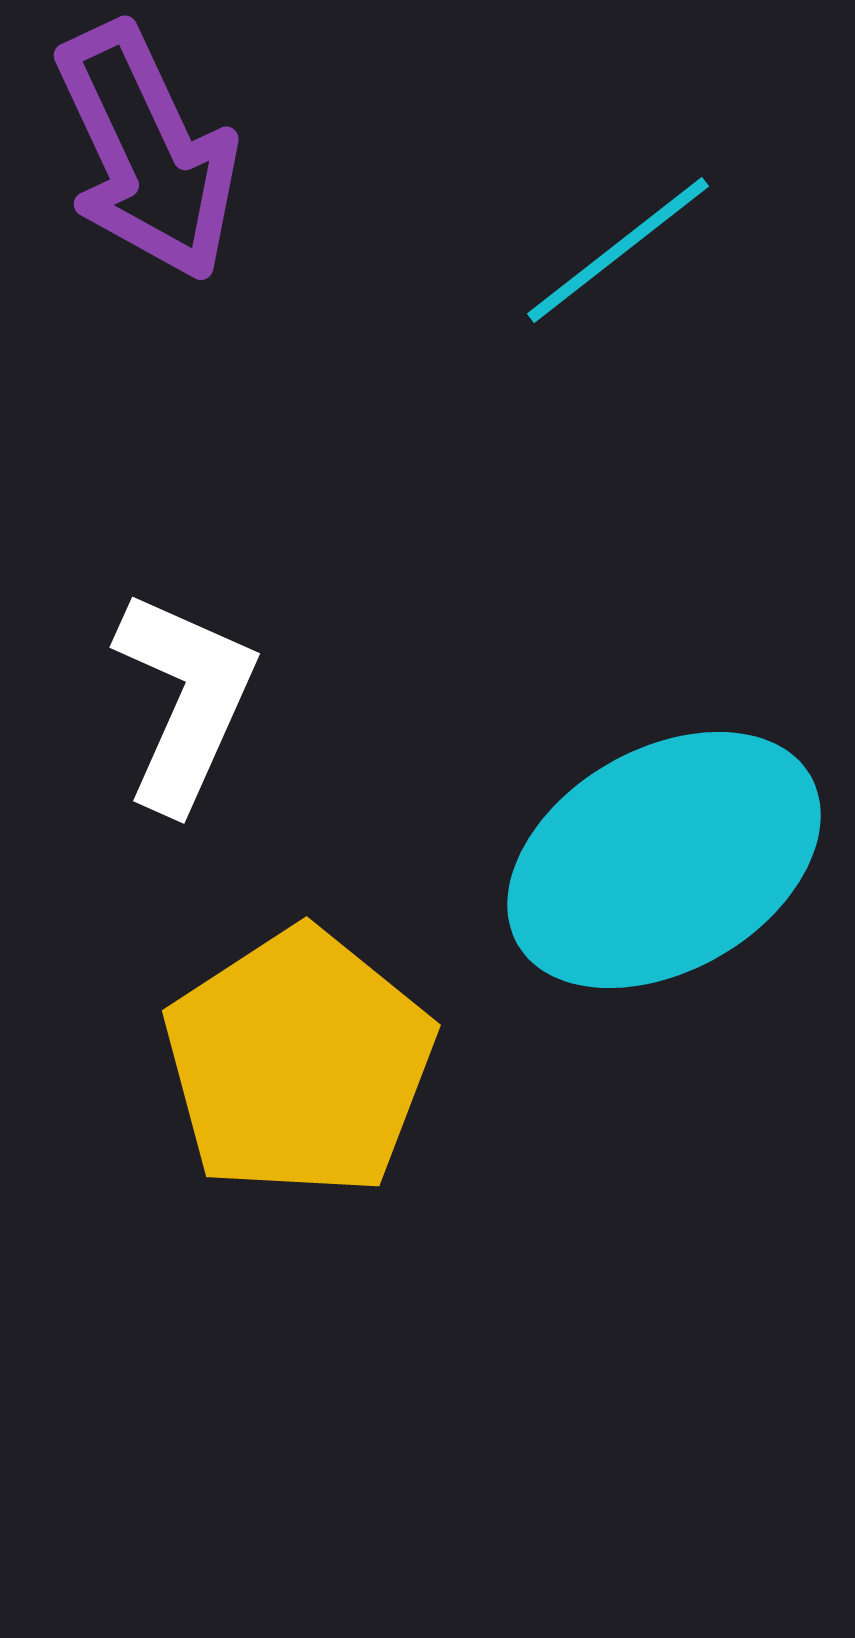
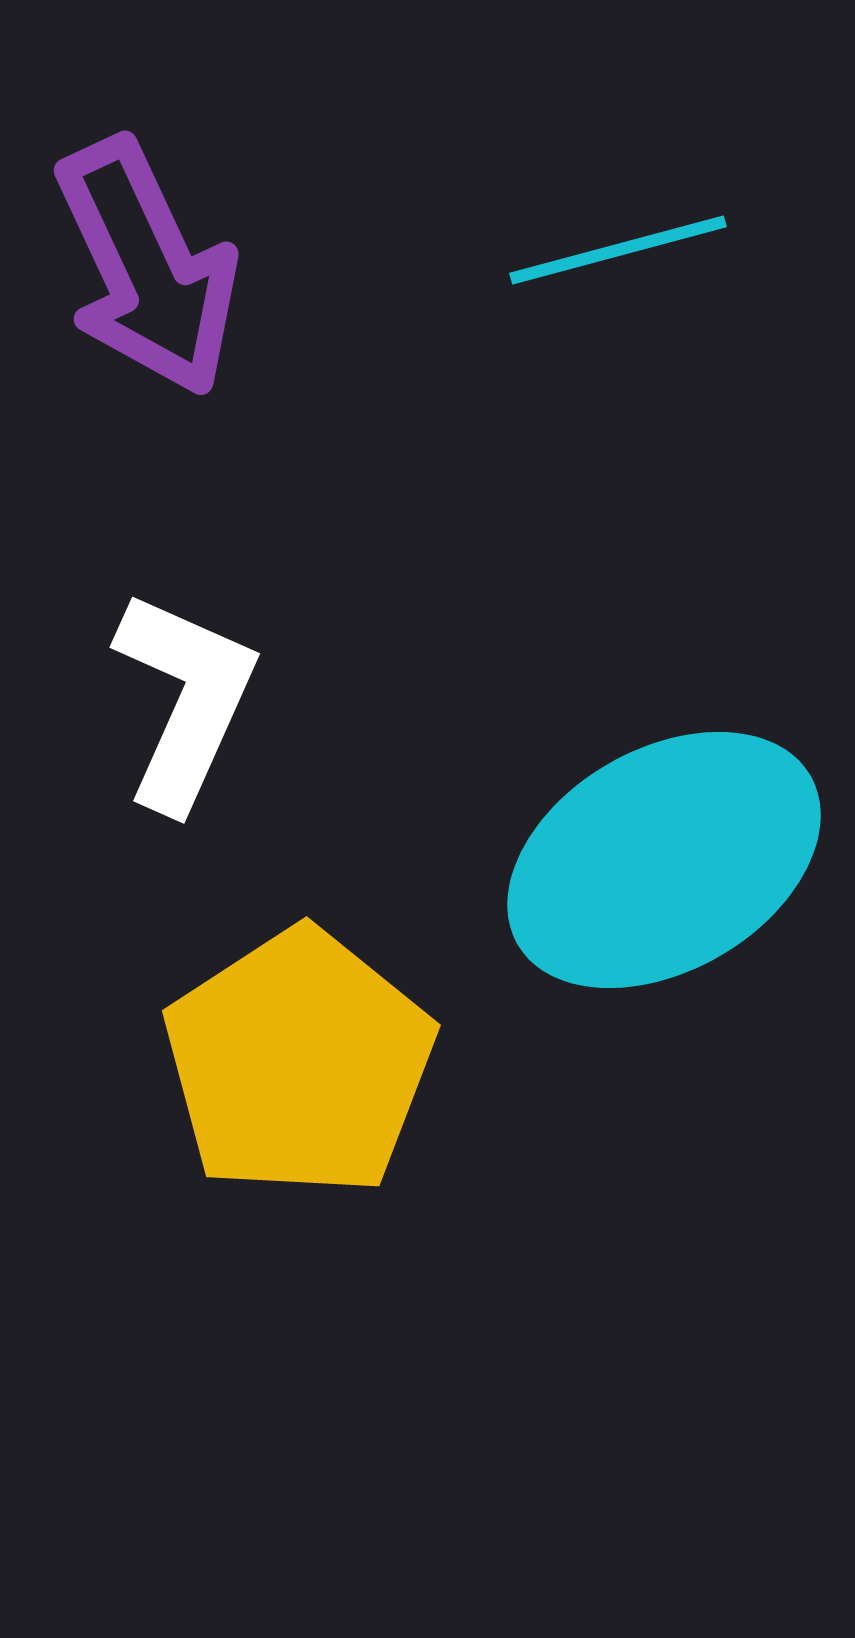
purple arrow: moved 115 px down
cyan line: rotated 23 degrees clockwise
